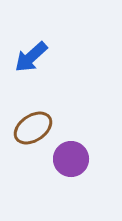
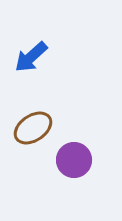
purple circle: moved 3 px right, 1 px down
